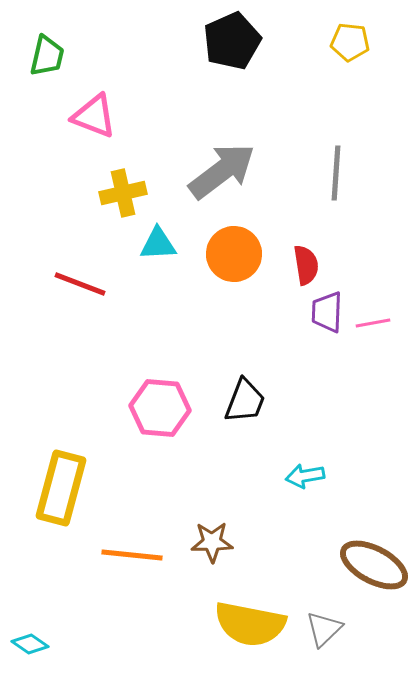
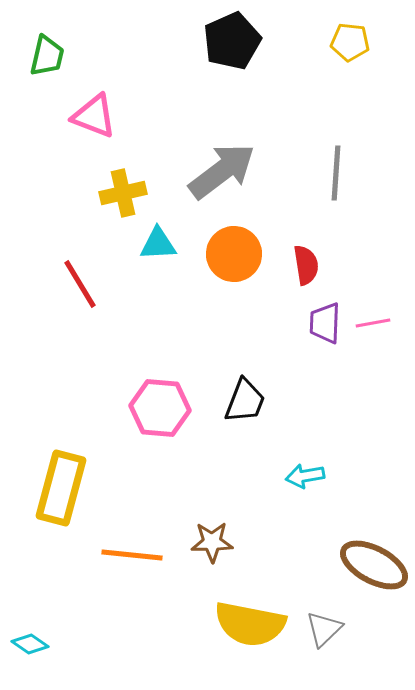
red line: rotated 38 degrees clockwise
purple trapezoid: moved 2 px left, 11 px down
